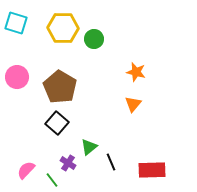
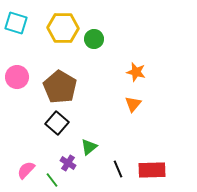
black line: moved 7 px right, 7 px down
